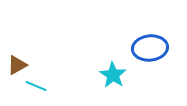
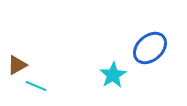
blue ellipse: rotated 36 degrees counterclockwise
cyan star: rotated 8 degrees clockwise
